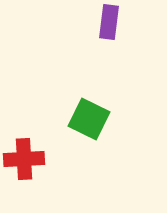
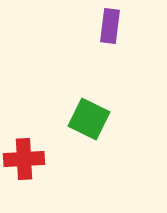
purple rectangle: moved 1 px right, 4 px down
